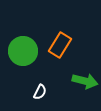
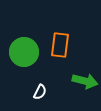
orange rectangle: rotated 25 degrees counterclockwise
green circle: moved 1 px right, 1 px down
